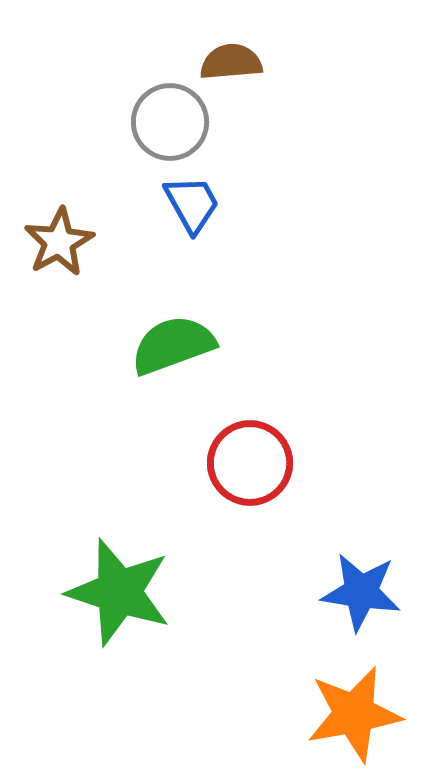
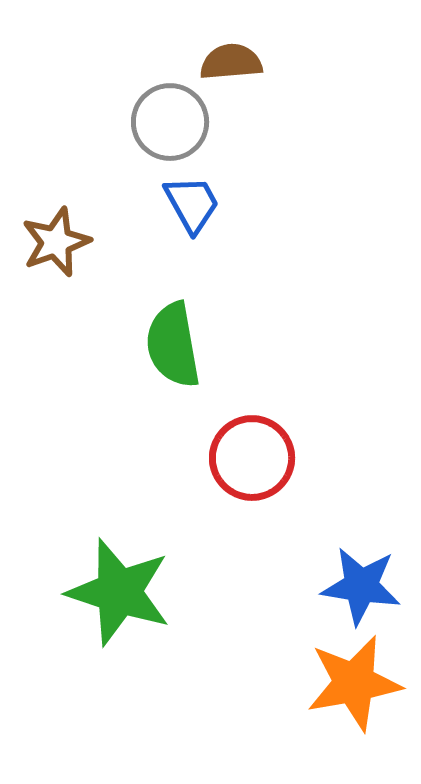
brown star: moved 3 px left; rotated 8 degrees clockwise
green semicircle: rotated 80 degrees counterclockwise
red circle: moved 2 px right, 5 px up
blue star: moved 6 px up
orange star: moved 31 px up
